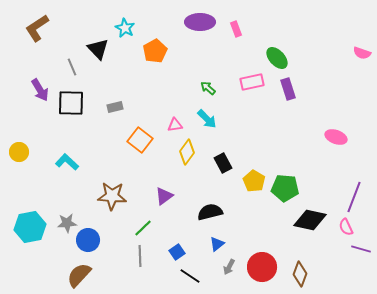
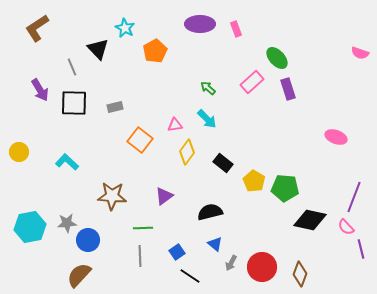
purple ellipse at (200, 22): moved 2 px down
pink semicircle at (362, 53): moved 2 px left
pink rectangle at (252, 82): rotated 30 degrees counterclockwise
black square at (71, 103): moved 3 px right
black rectangle at (223, 163): rotated 24 degrees counterclockwise
pink semicircle at (346, 227): rotated 18 degrees counterclockwise
green line at (143, 228): rotated 42 degrees clockwise
blue triangle at (217, 244): moved 2 px left; rotated 42 degrees counterclockwise
purple line at (361, 249): rotated 60 degrees clockwise
gray arrow at (229, 267): moved 2 px right, 4 px up
